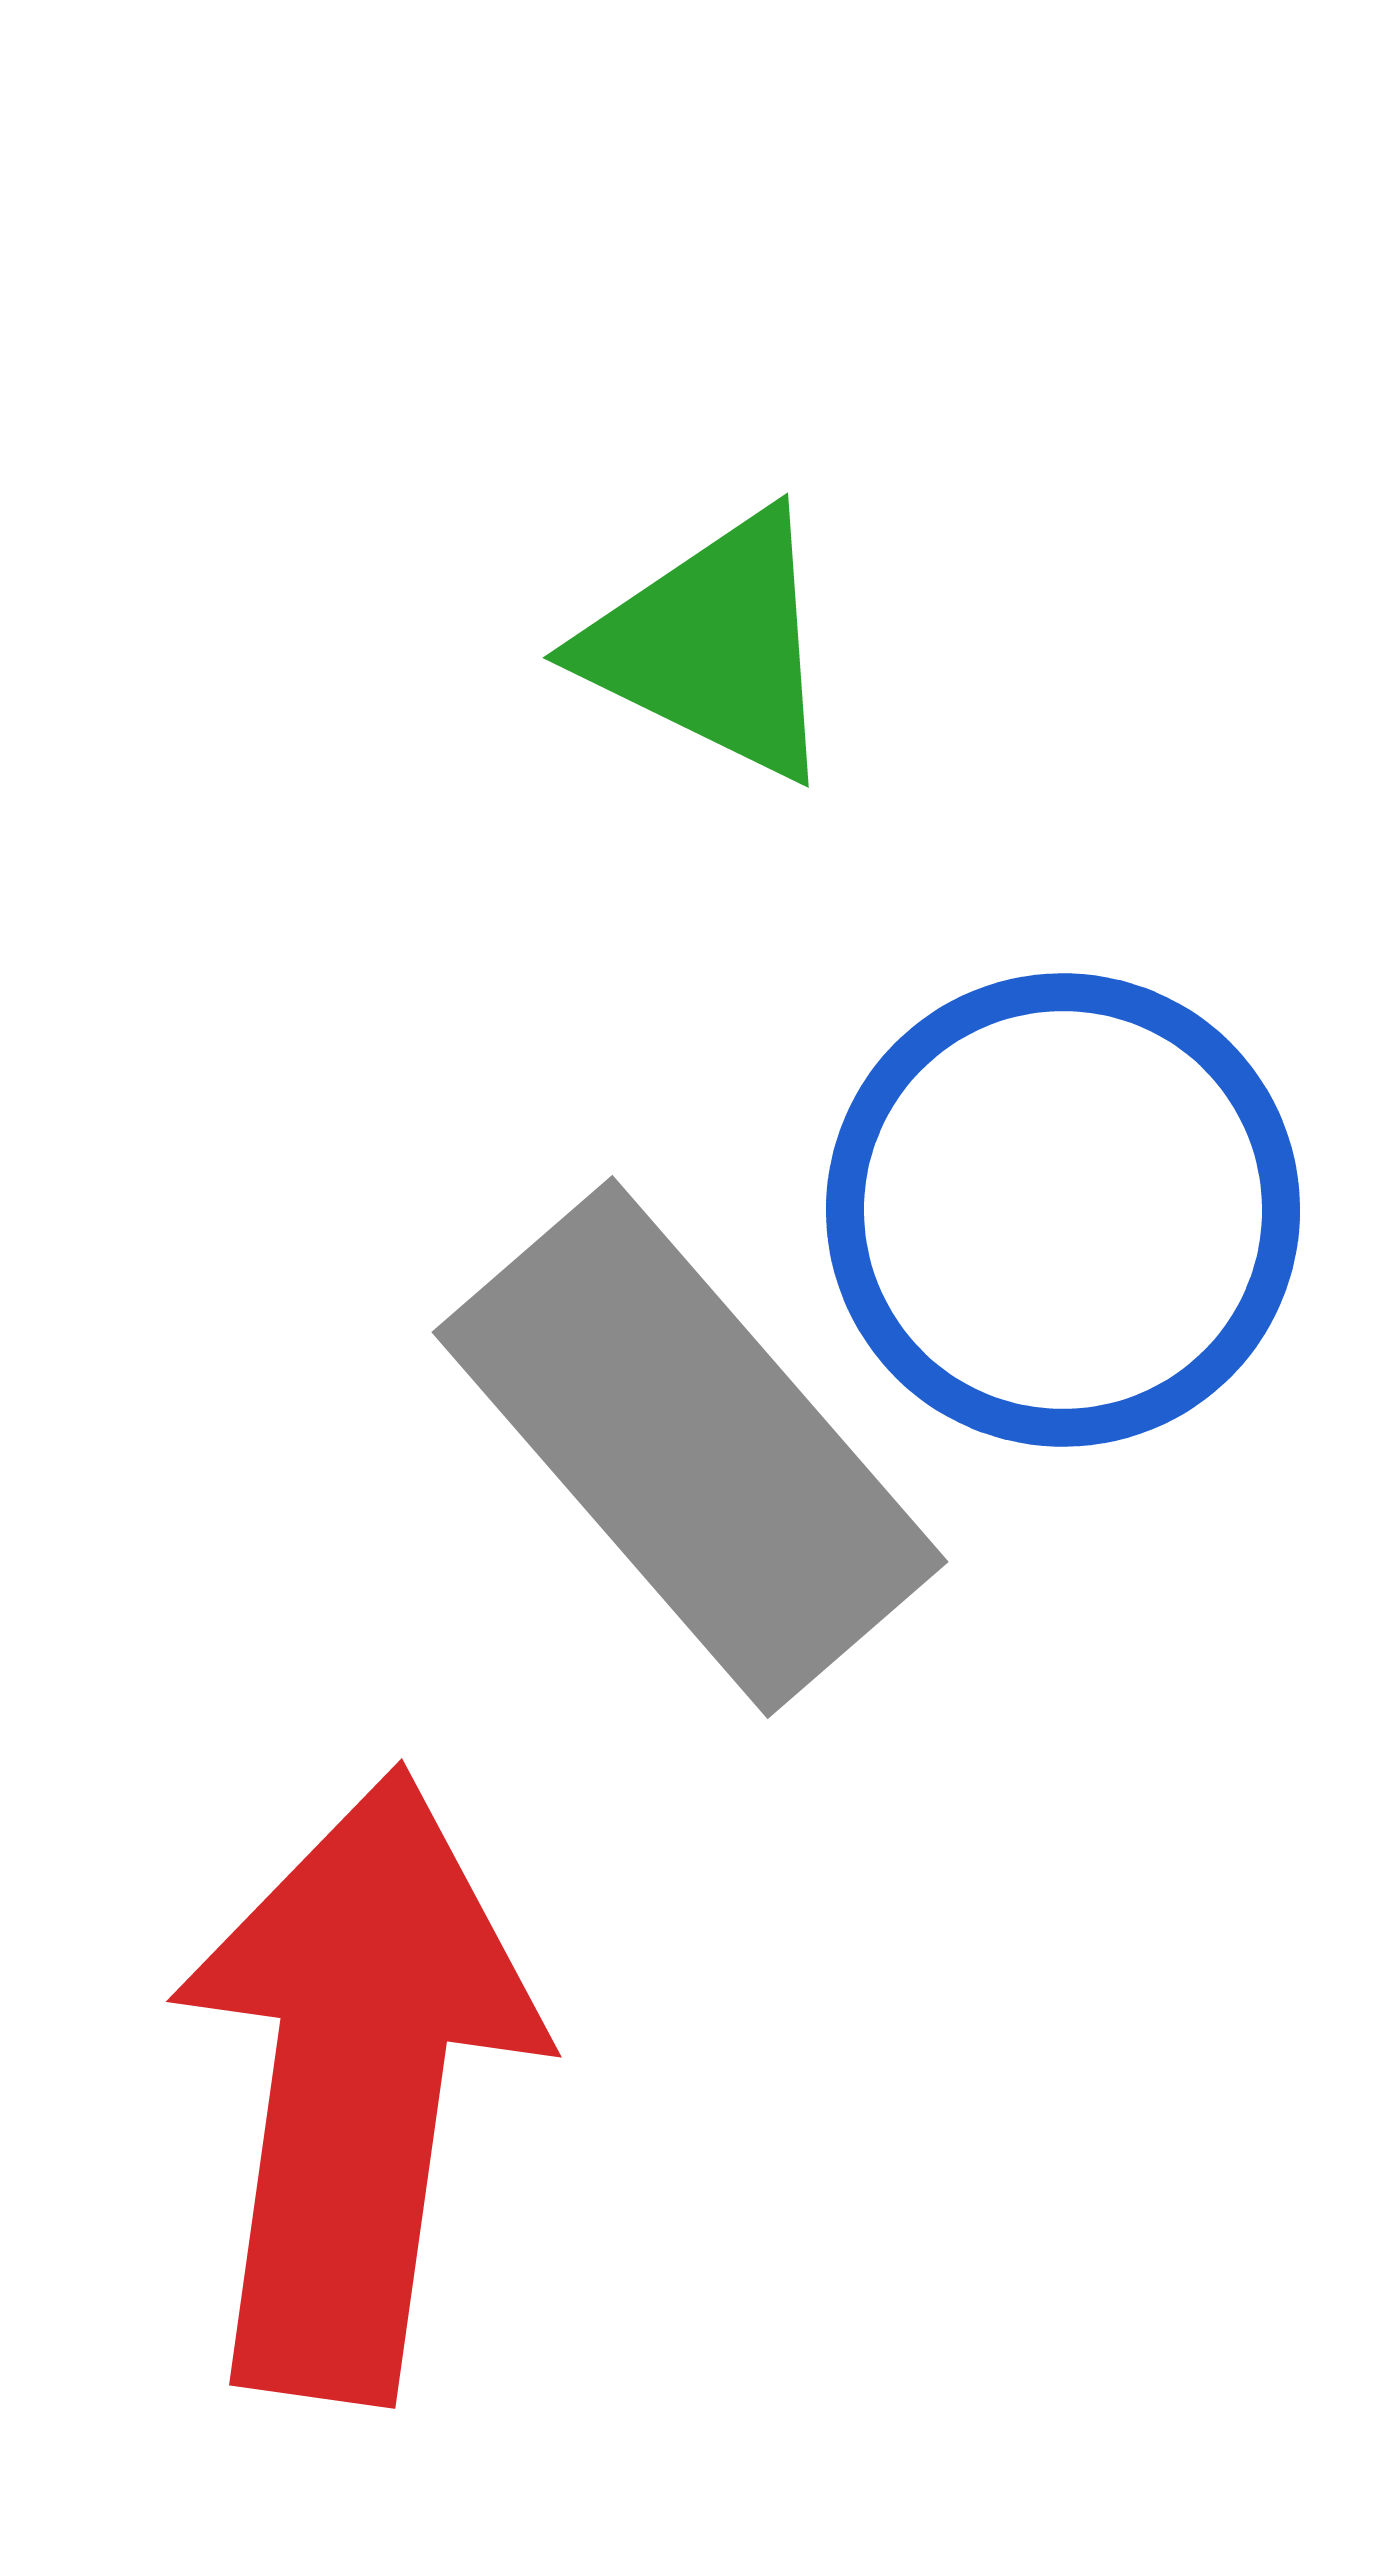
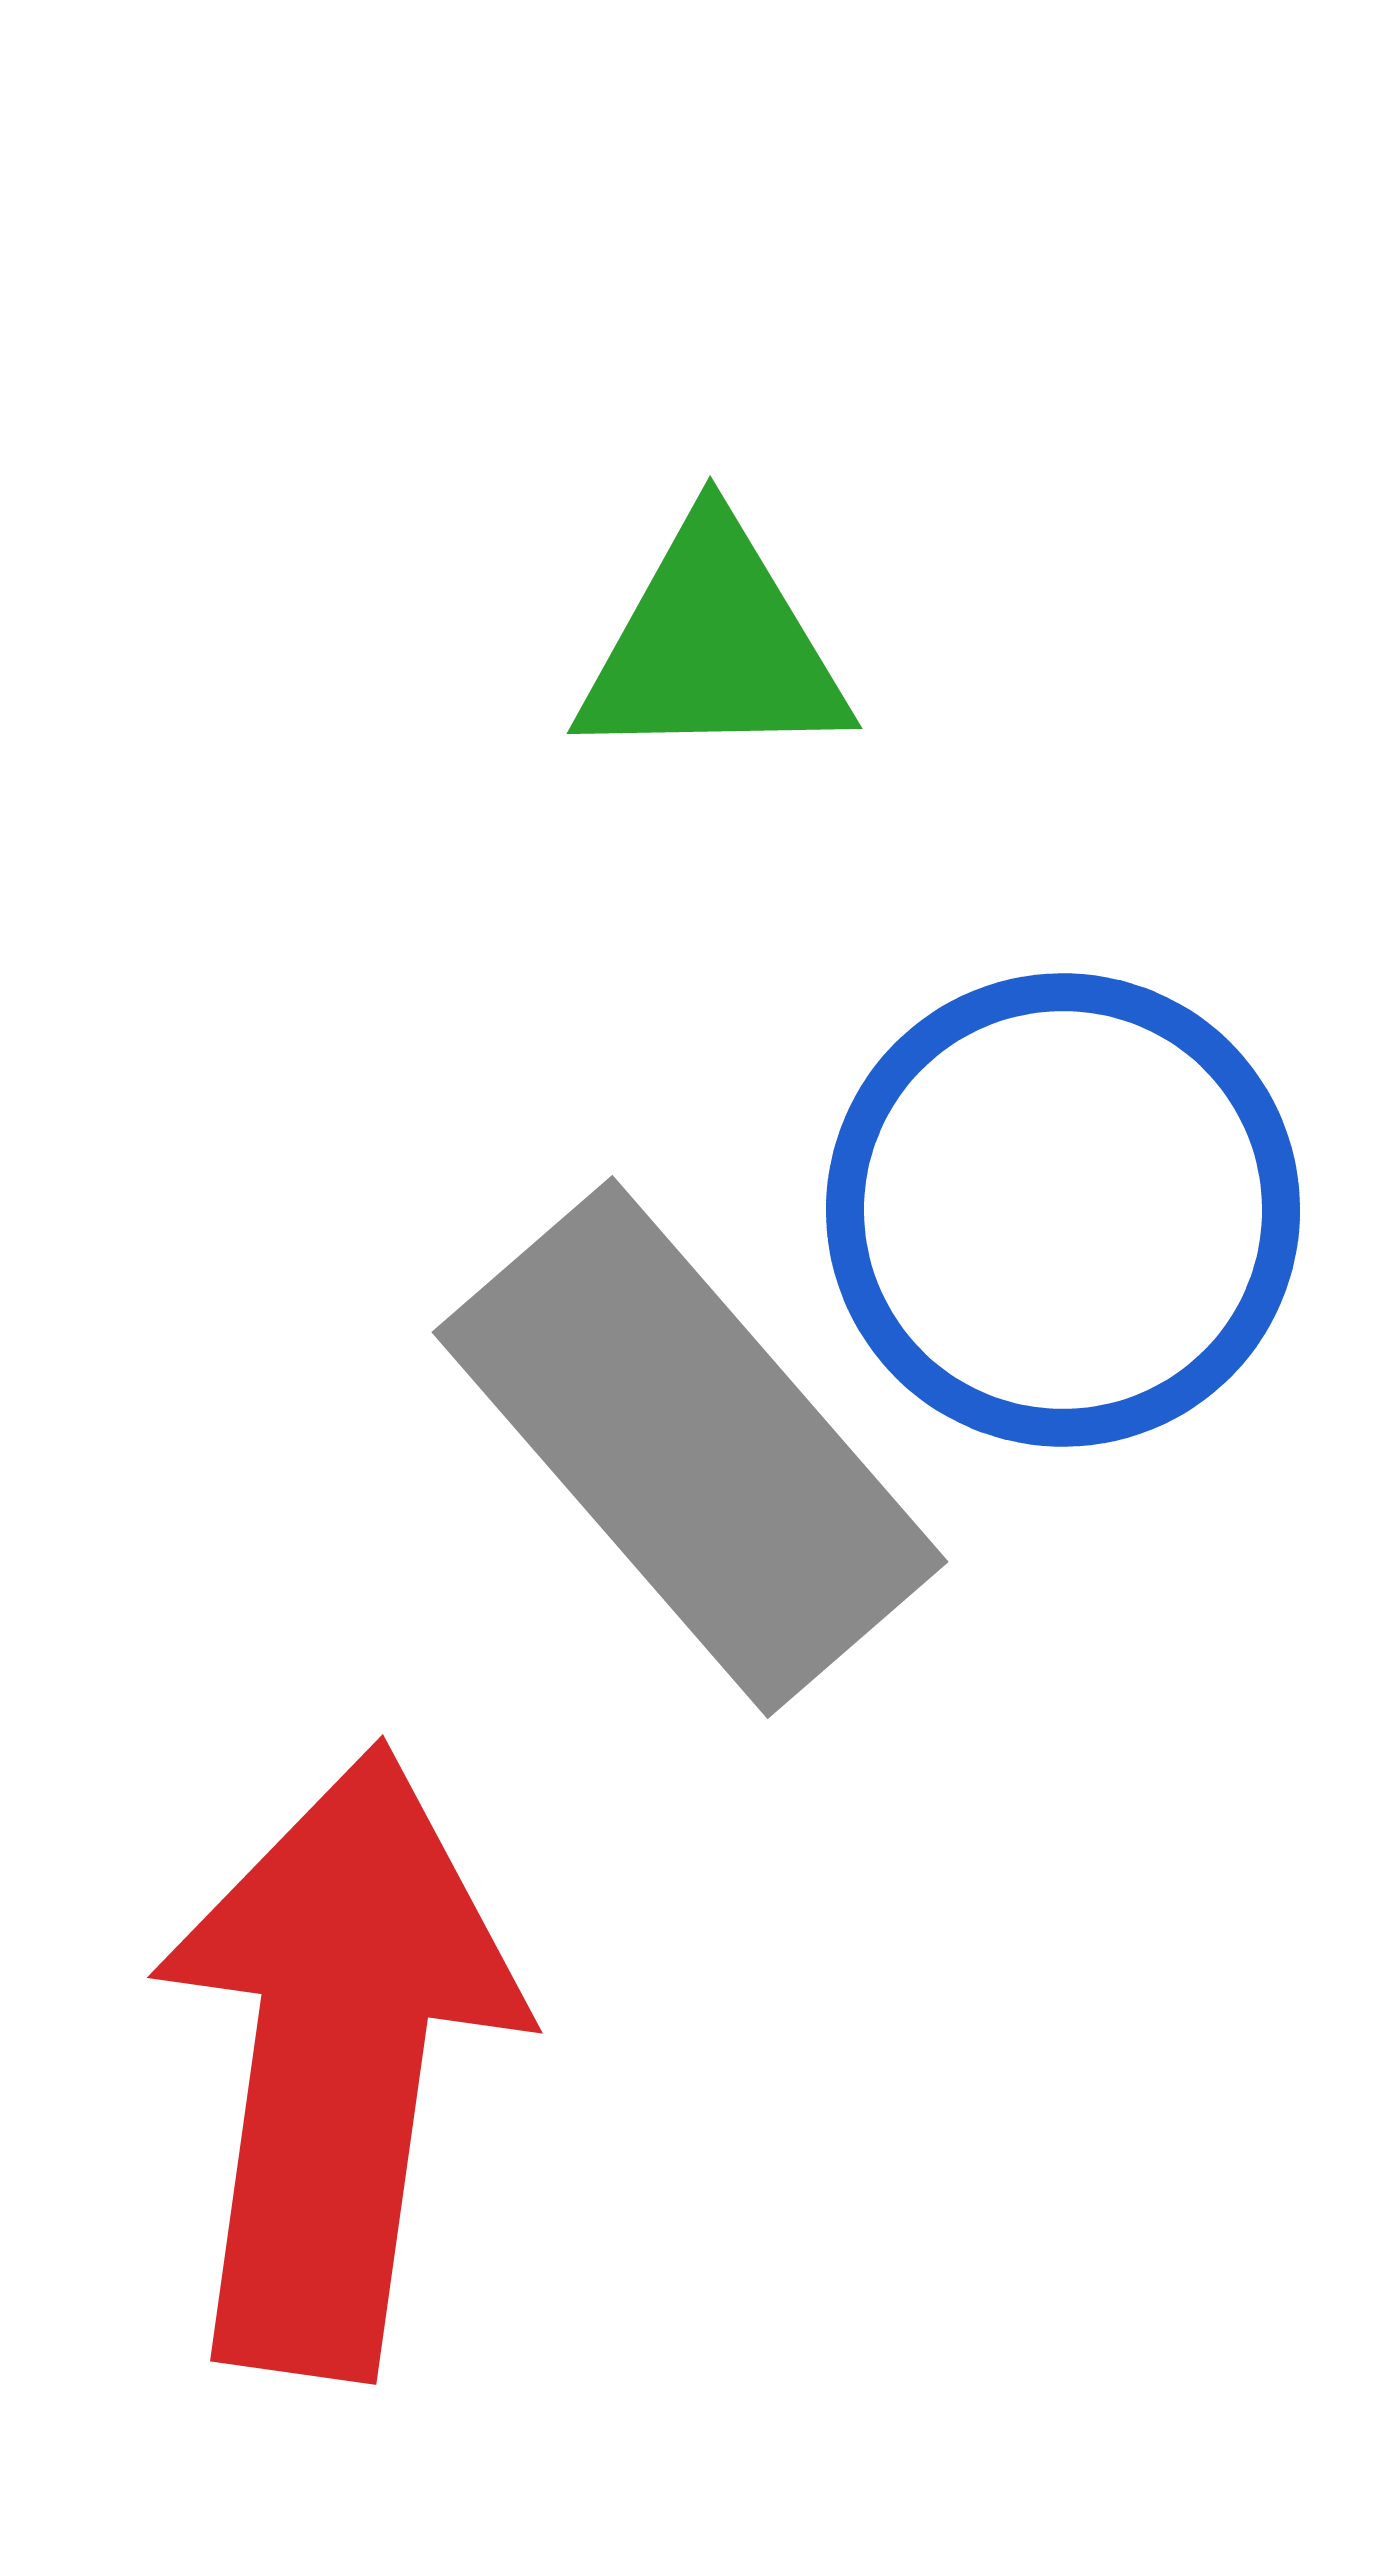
green triangle: rotated 27 degrees counterclockwise
red arrow: moved 19 px left, 24 px up
